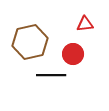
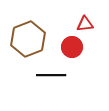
brown hexagon: moved 2 px left, 3 px up; rotated 8 degrees counterclockwise
red circle: moved 1 px left, 7 px up
